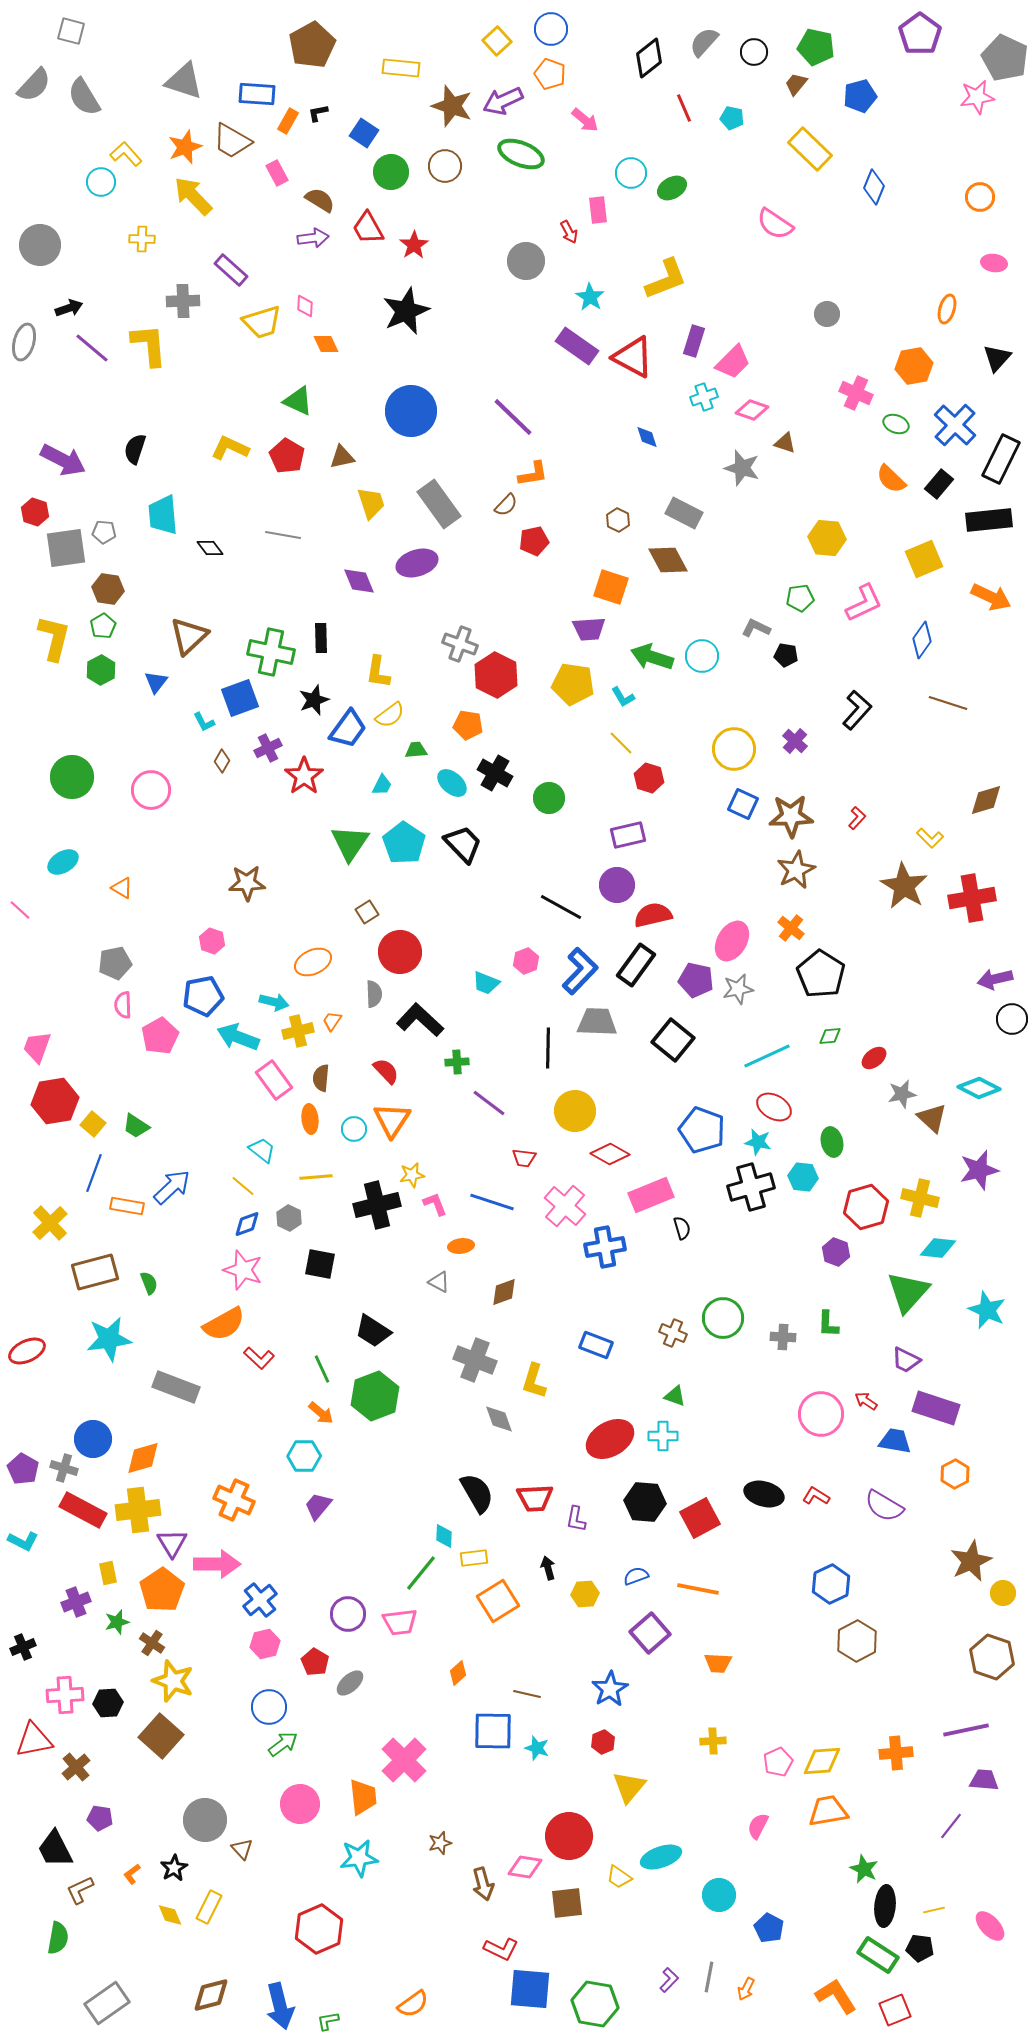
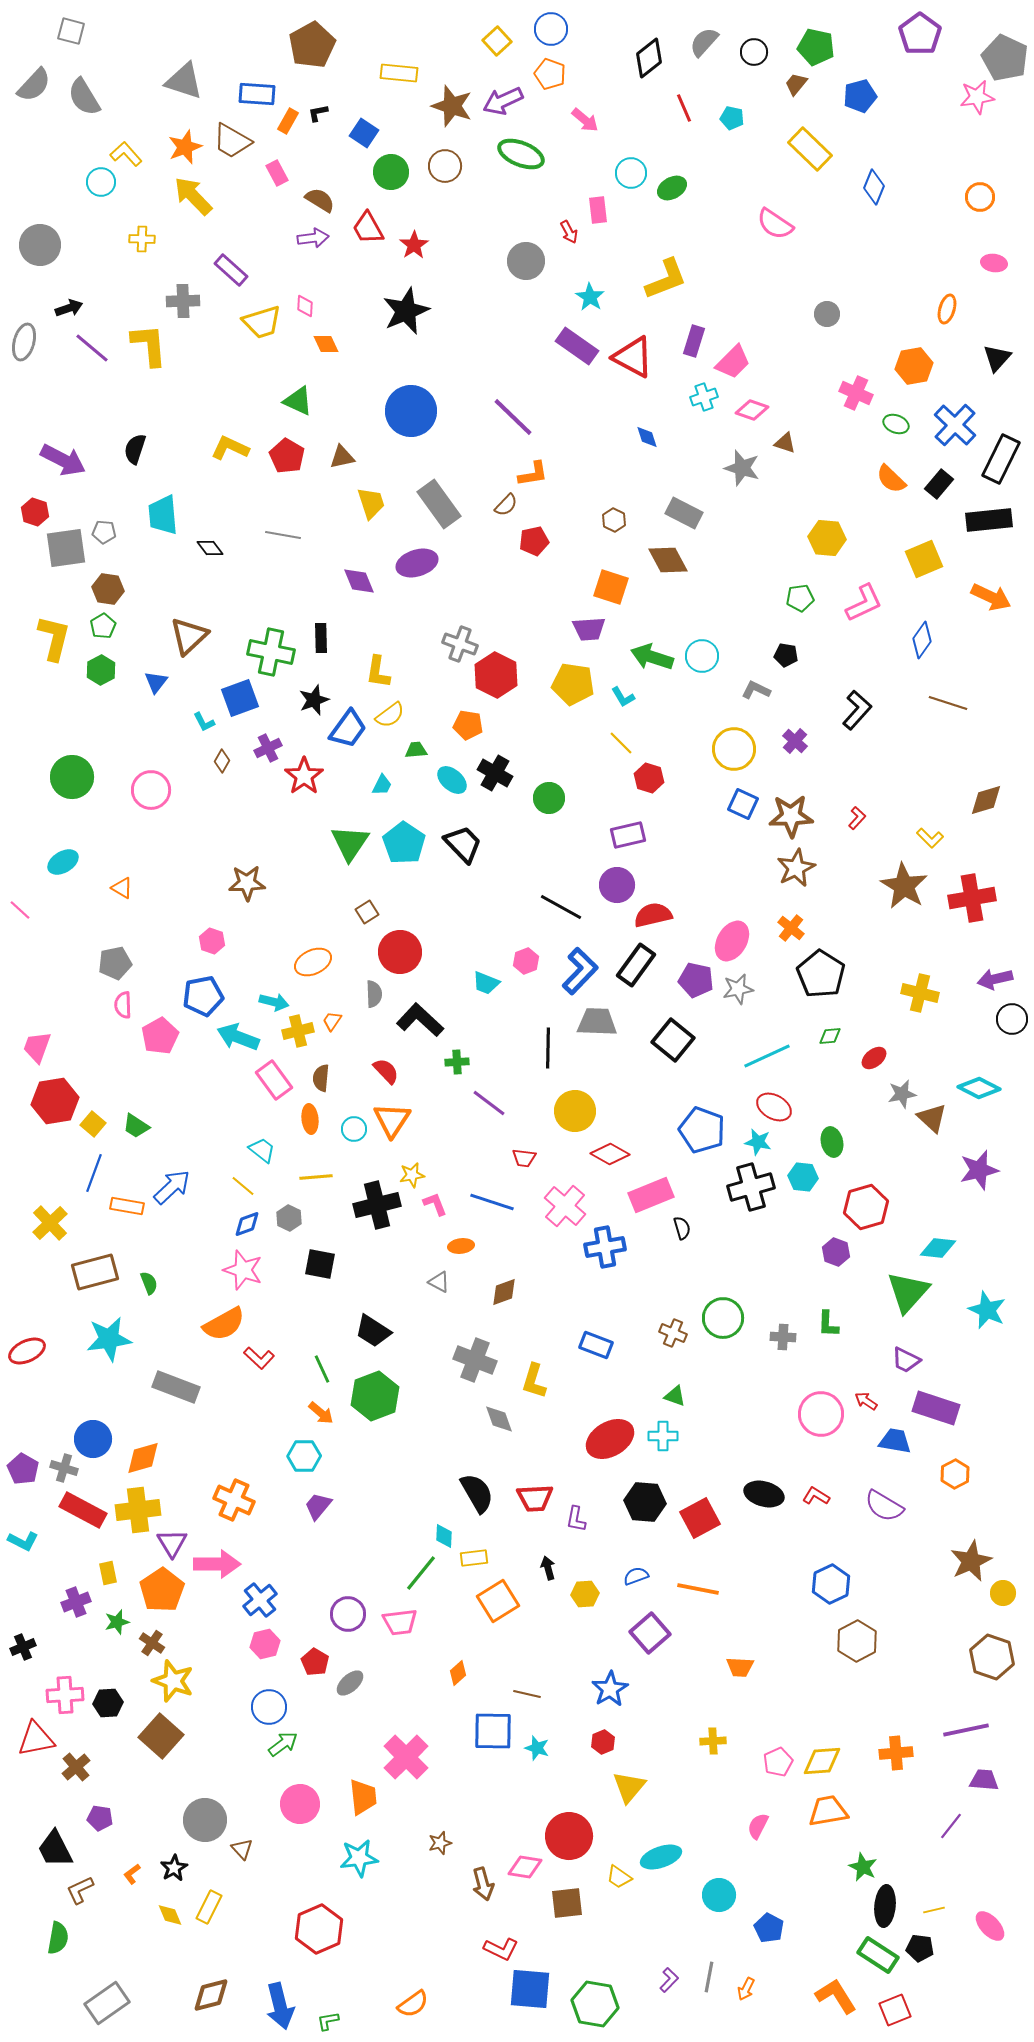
yellow rectangle at (401, 68): moved 2 px left, 5 px down
brown hexagon at (618, 520): moved 4 px left
gray L-shape at (756, 628): moved 62 px down
cyan ellipse at (452, 783): moved 3 px up
brown star at (796, 870): moved 2 px up
yellow cross at (920, 1198): moved 205 px up
orange trapezoid at (718, 1663): moved 22 px right, 4 px down
red triangle at (34, 1740): moved 2 px right, 1 px up
pink cross at (404, 1760): moved 2 px right, 3 px up
green star at (864, 1869): moved 1 px left, 2 px up
